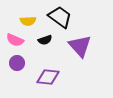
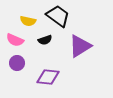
black trapezoid: moved 2 px left, 1 px up
yellow semicircle: rotated 14 degrees clockwise
purple triangle: rotated 40 degrees clockwise
